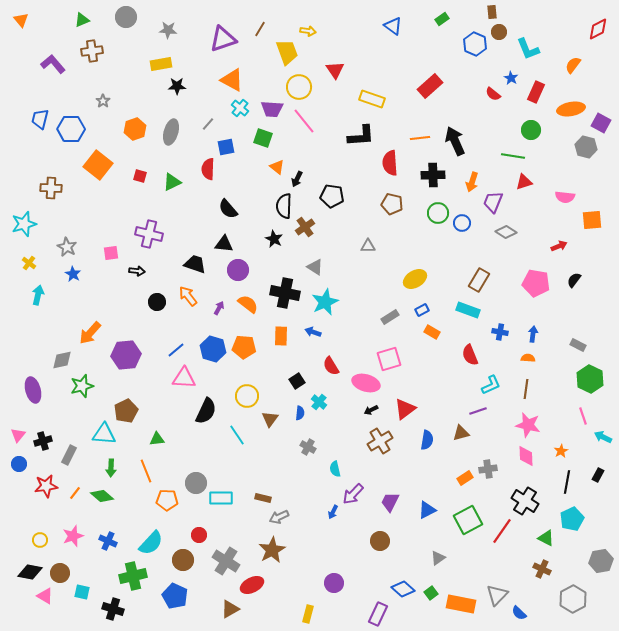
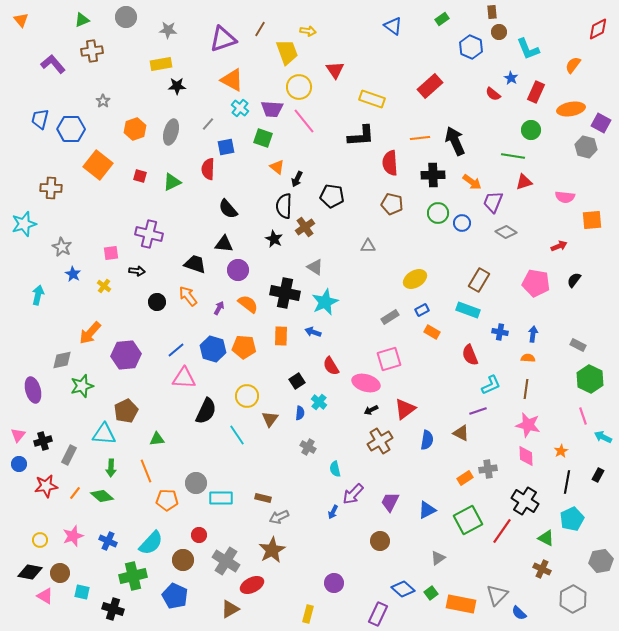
blue hexagon at (475, 44): moved 4 px left, 3 px down
orange arrow at (472, 182): rotated 72 degrees counterclockwise
gray star at (67, 247): moved 5 px left
yellow cross at (29, 263): moved 75 px right, 23 px down
brown triangle at (461, 433): rotated 42 degrees clockwise
